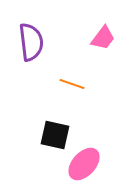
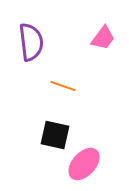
orange line: moved 9 px left, 2 px down
